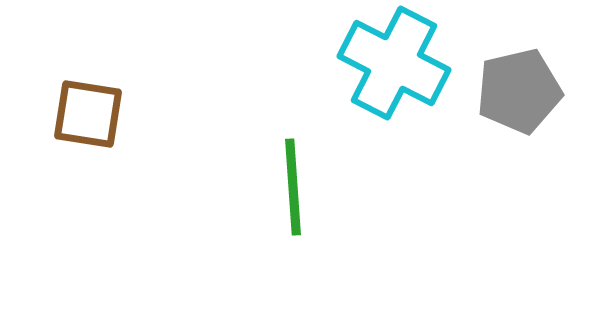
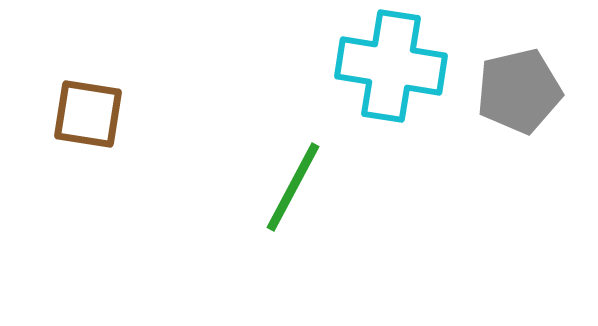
cyan cross: moved 3 px left, 3 px down; rotated 18 degrees counterclockwise
green line: rotated 32 degrees clockwise
